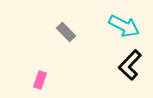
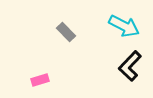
black L-shape: moved 1 px down
pink rectangle: rotated 54 degrees clockwise
